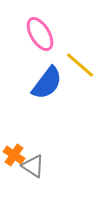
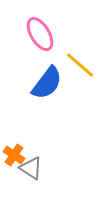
gray triangle: moved 2 px left, 2 px down
